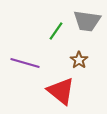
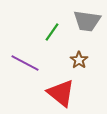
green line: moved 4 px left, 1 px down
purple line: rotated 12 degrees clockwise
red triangle: moved 2 px down
